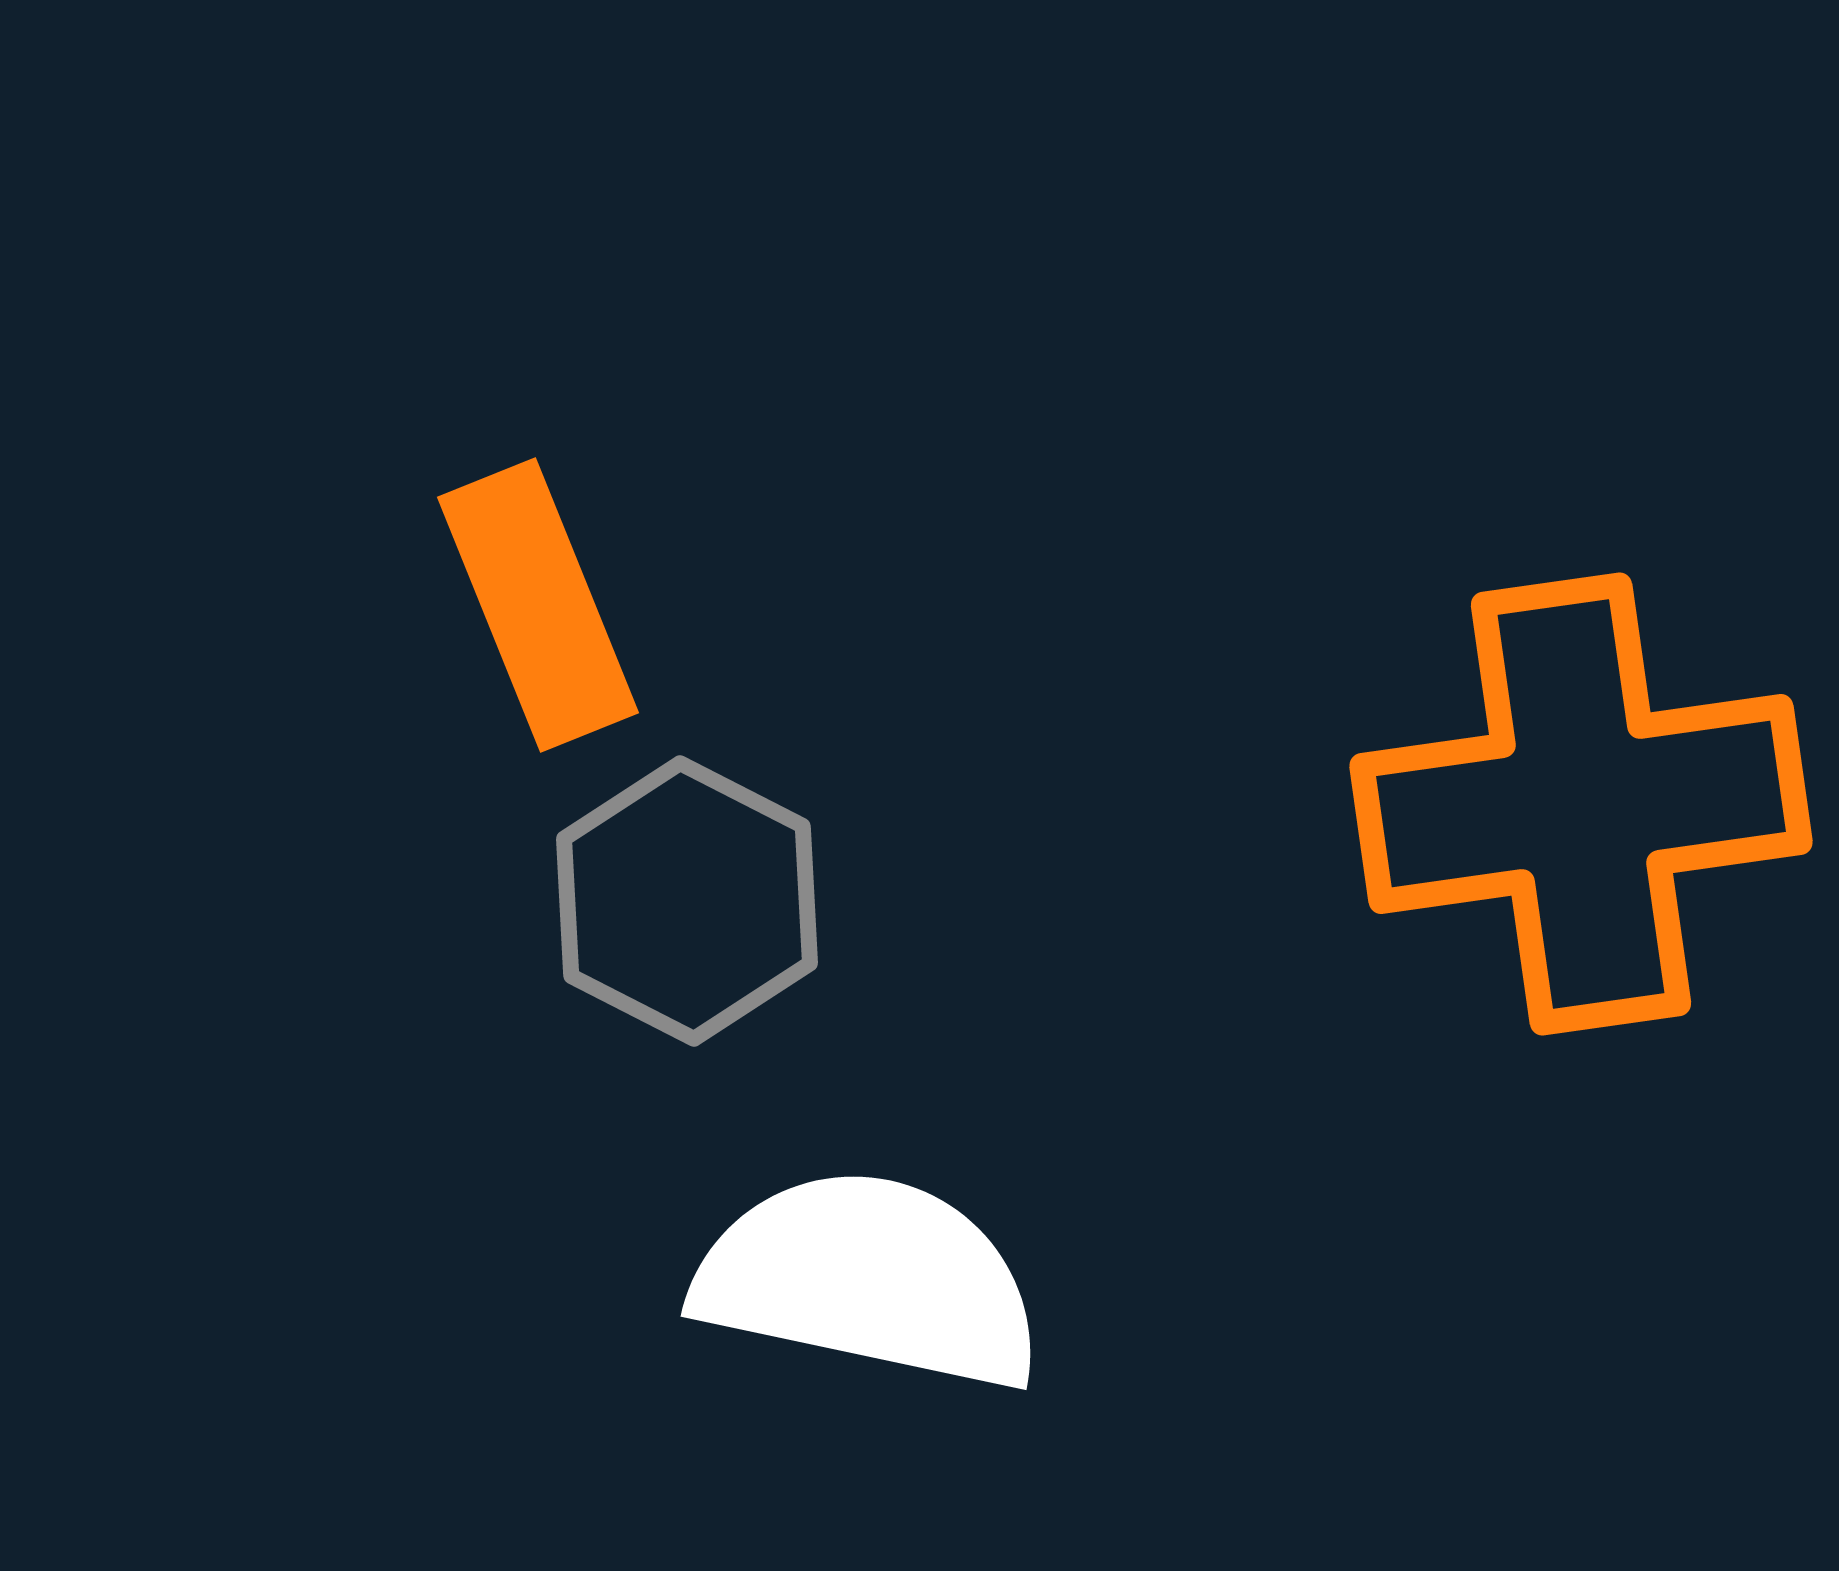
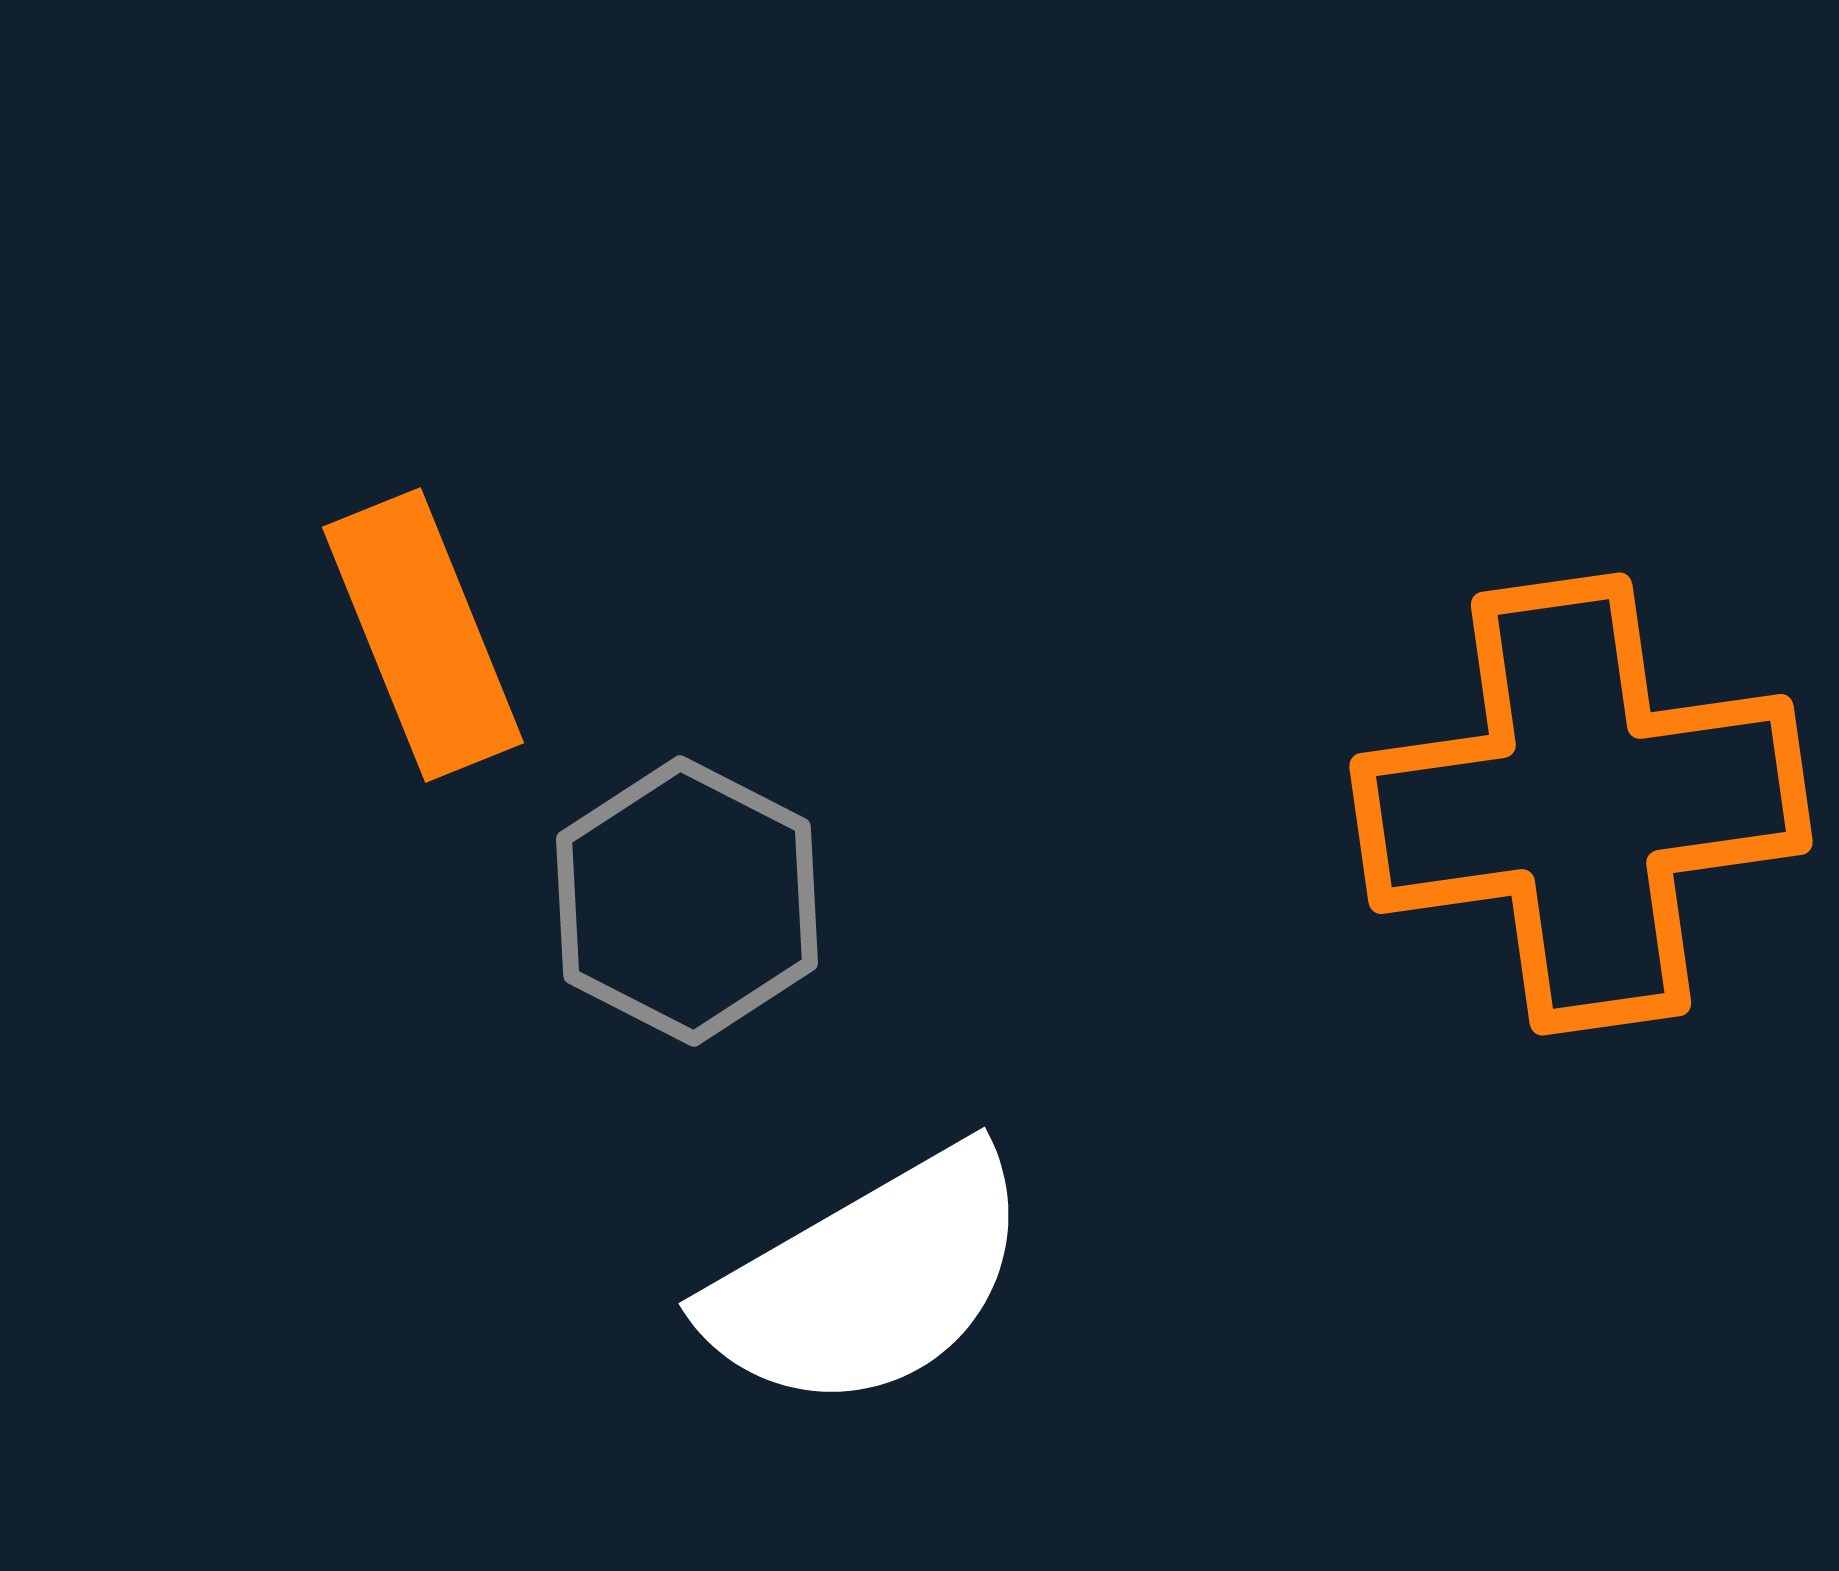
orange rectangle: moved 115 px left, 30 px down
white semicircle: rotated 138 degrees clockwise
